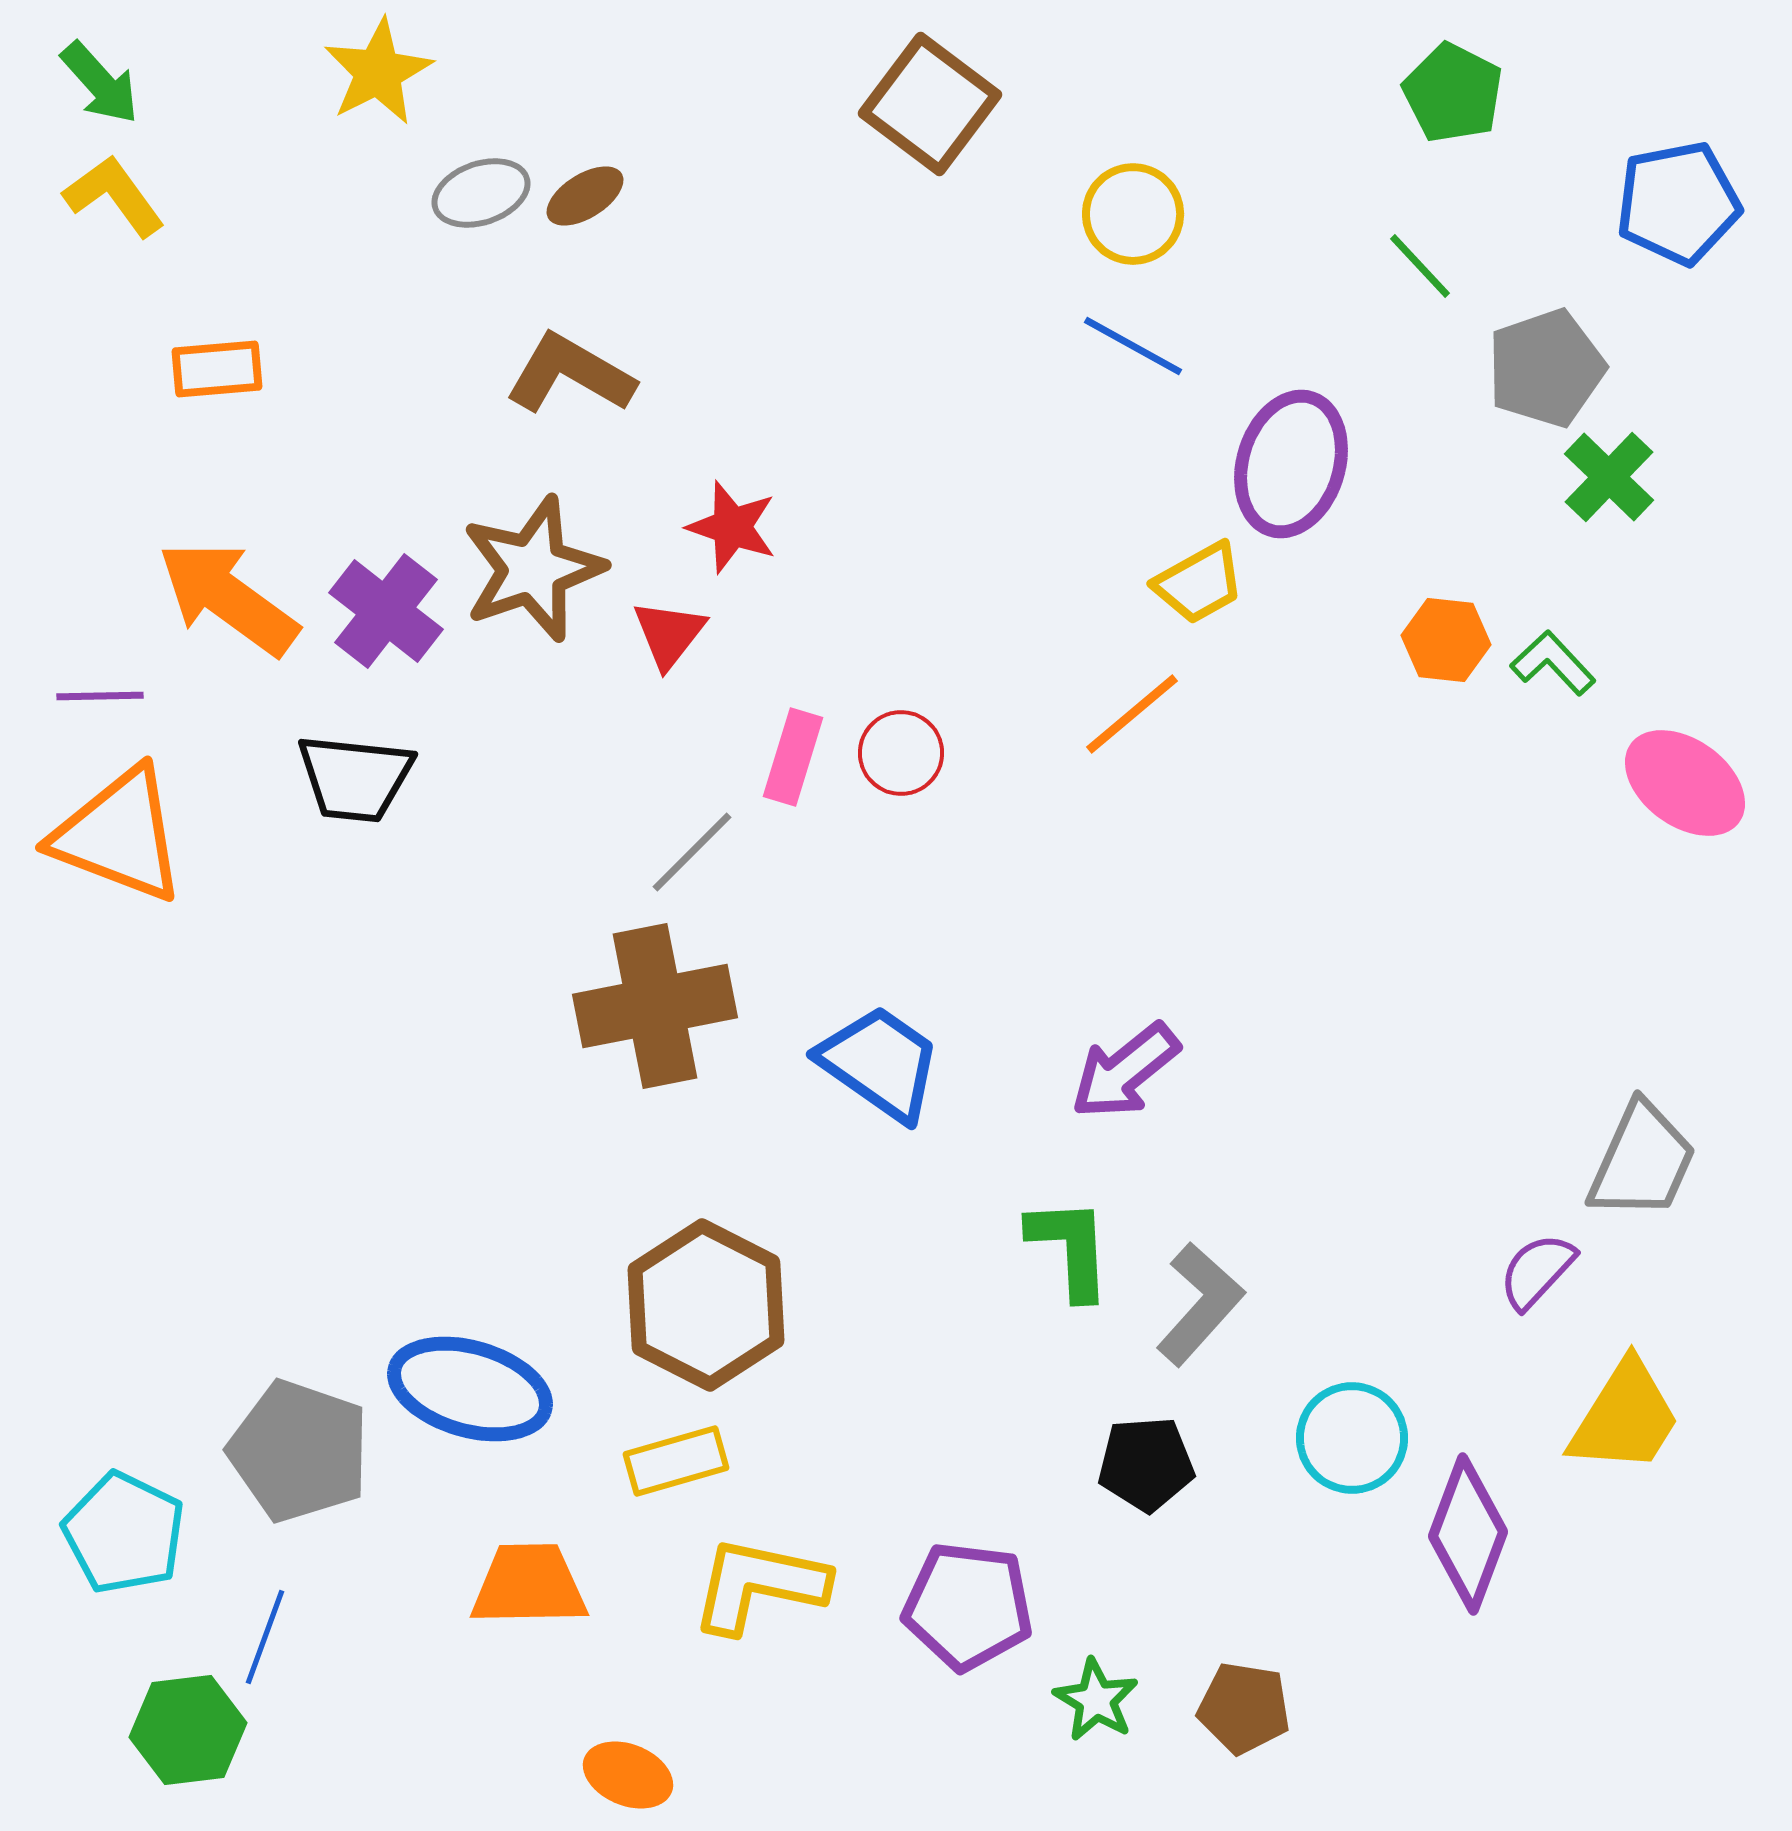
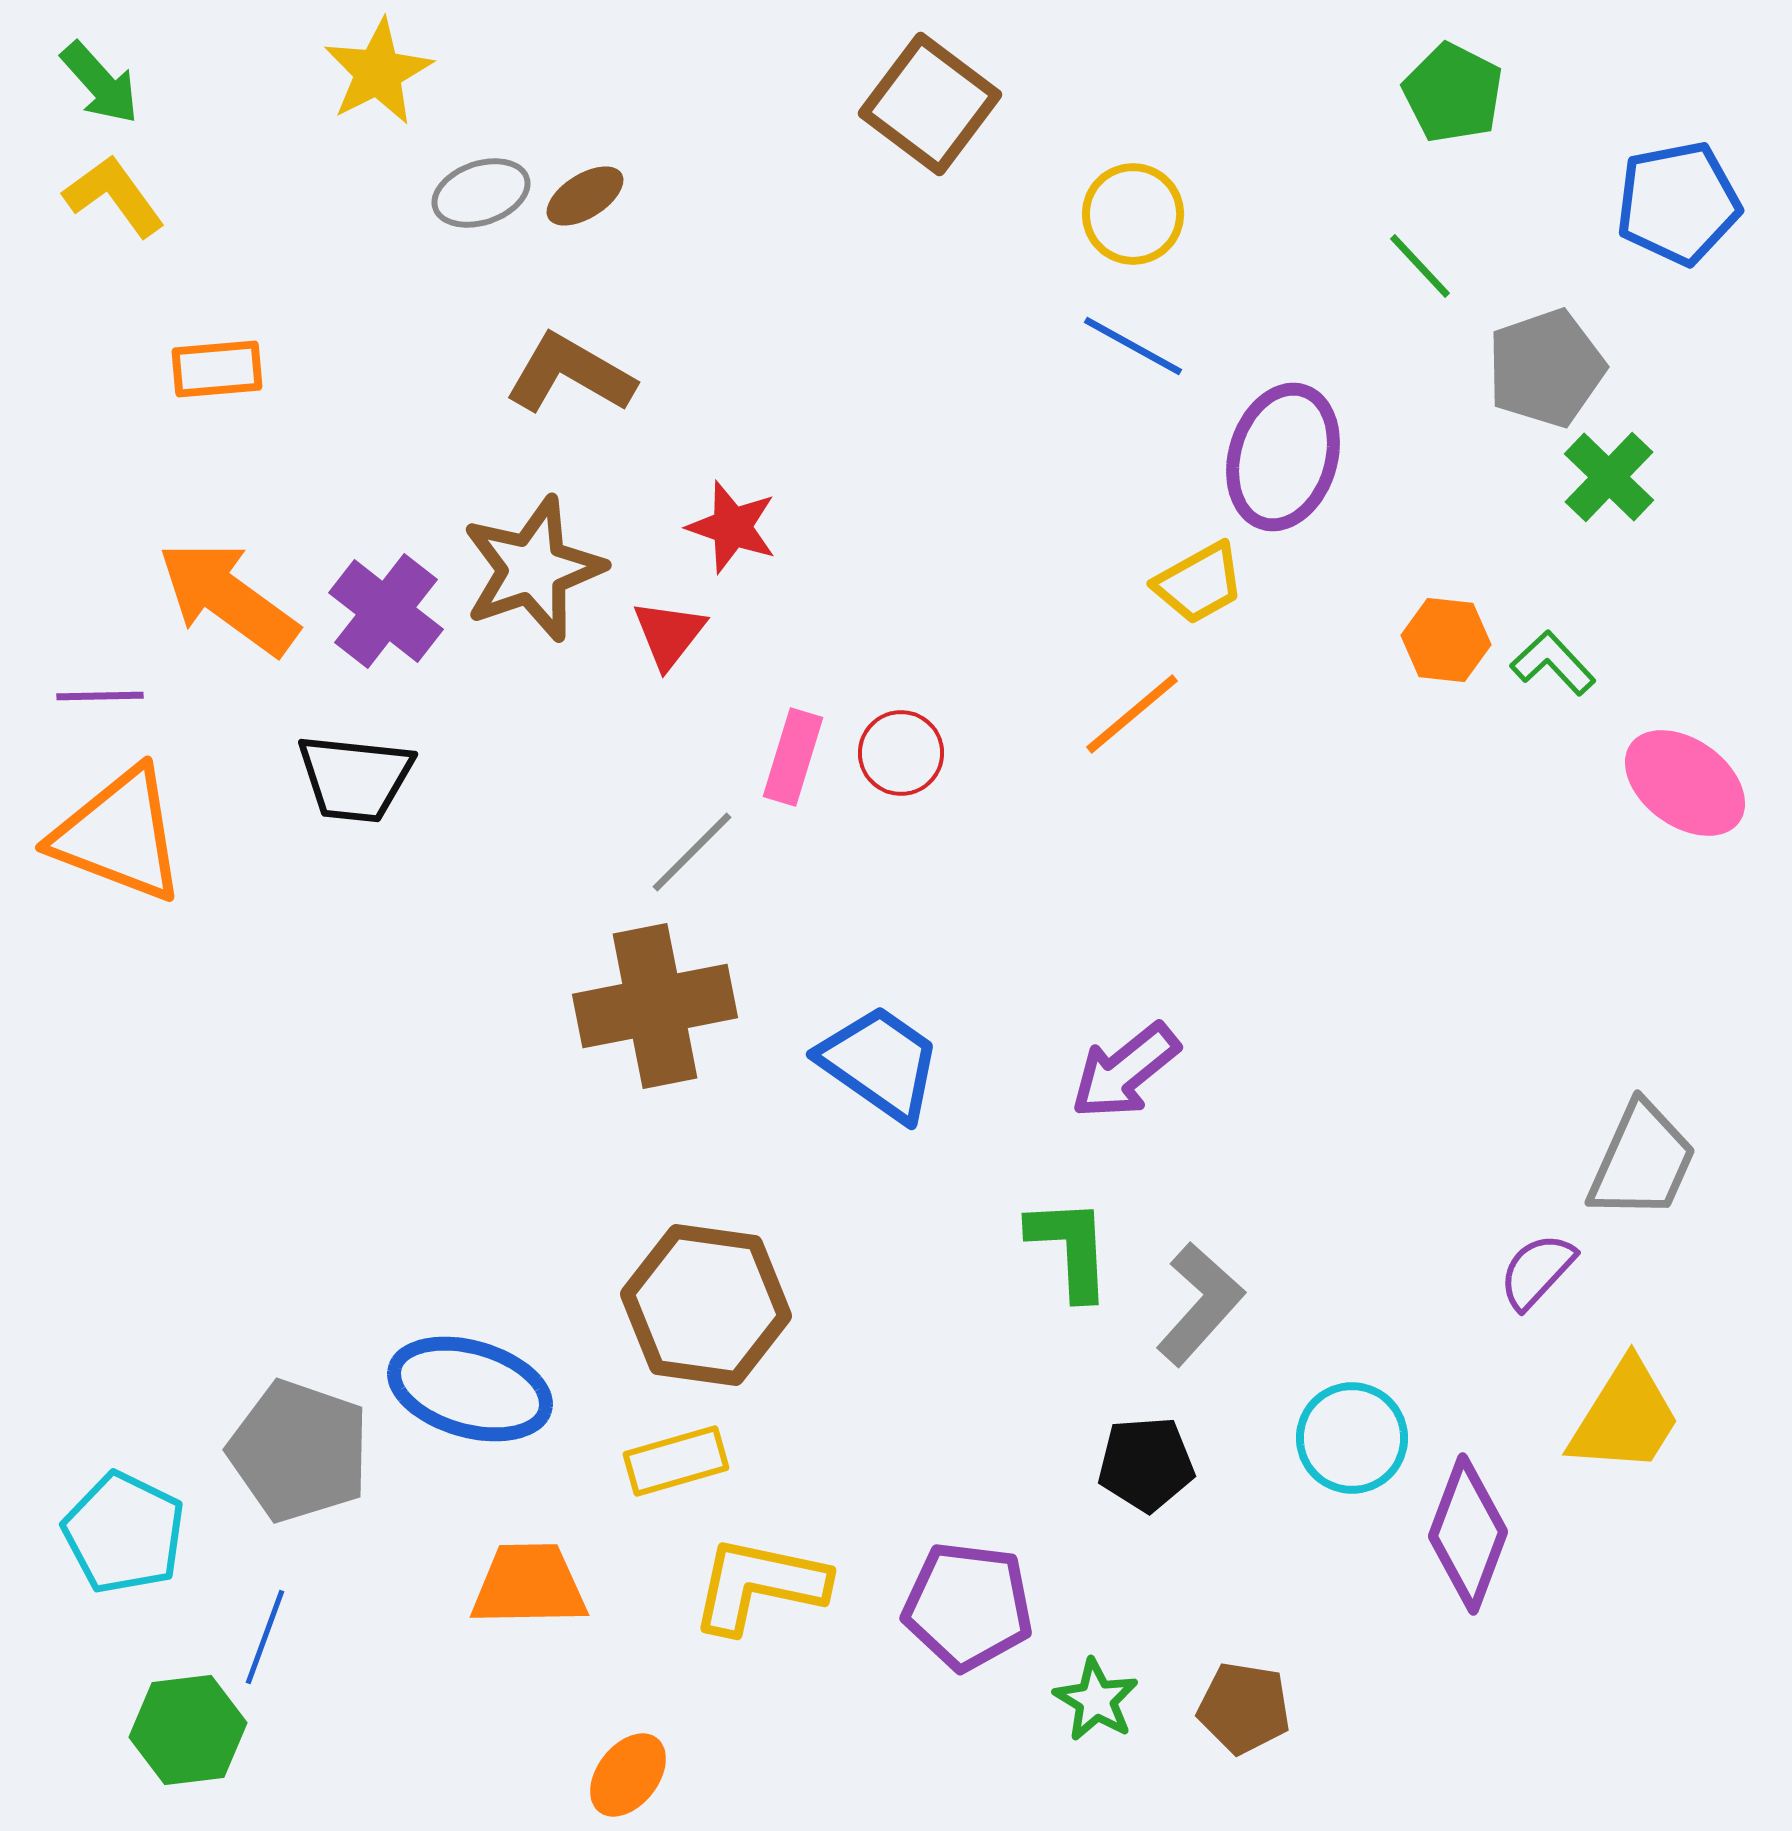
purple ellipse at (1291, 464): moved 8 px left, 7 px up
brown hexagon at (706, 1305): rotated 19 degrees counterclockwise
orange ellipse at (628, 1775): rotated 74 degrees counterclockwise
